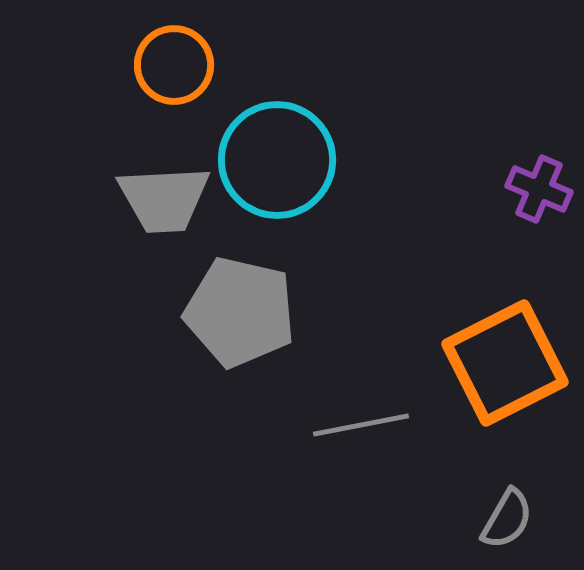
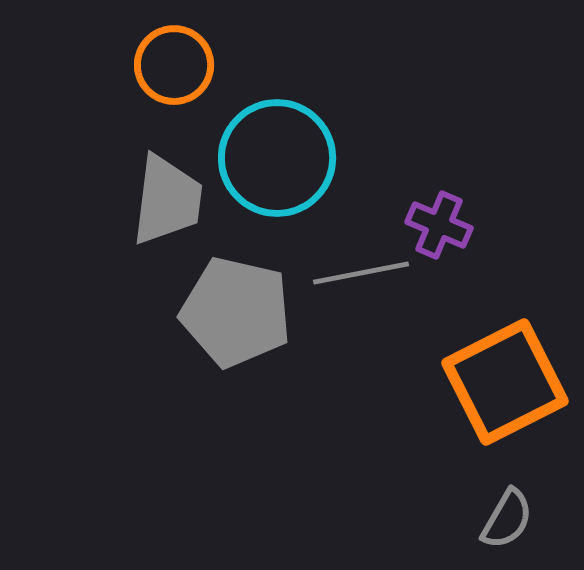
cyan circle: moved 2 px up
purple cross: moved 100 px left, 36 px down
gray trapezoid: moved 3 px right, 1 px down; rotated 80 degrees counterclockwise
gray pentagon: moved 4 px left
orange square: moved 19 px down
gray line: moved 152 px up
